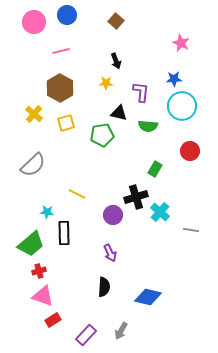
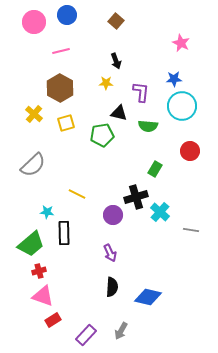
black semicircle: moved 8 px right
